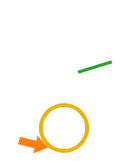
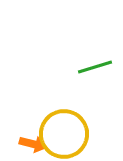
yellow circle: moved 6 px down
